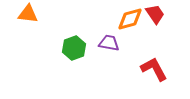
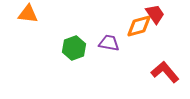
orange diamond: moved 9 px right, 7 px down
red L-shape: moved 11 px right, 3 px down; rotated 12 degrees counterclockwise
